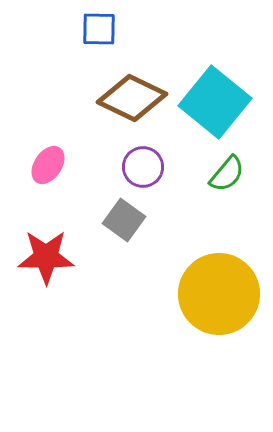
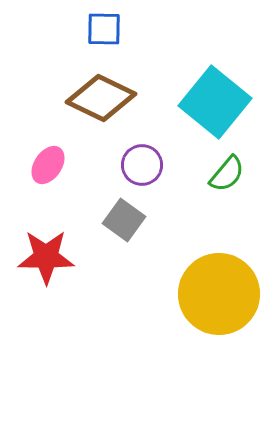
blue square: moved 5 px right
brown diamond: moved 31 px left
purple circle: moved 1 px left, 2 px up
